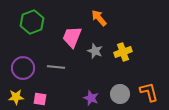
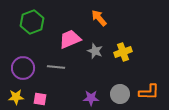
pink trapezoid: moved 2 px left, 2 px down; rotated 45 degrees clockwise
orange L-shape: rotated 105 degrees clockwise
purple star: rotated 21 degrees counterclockwise
